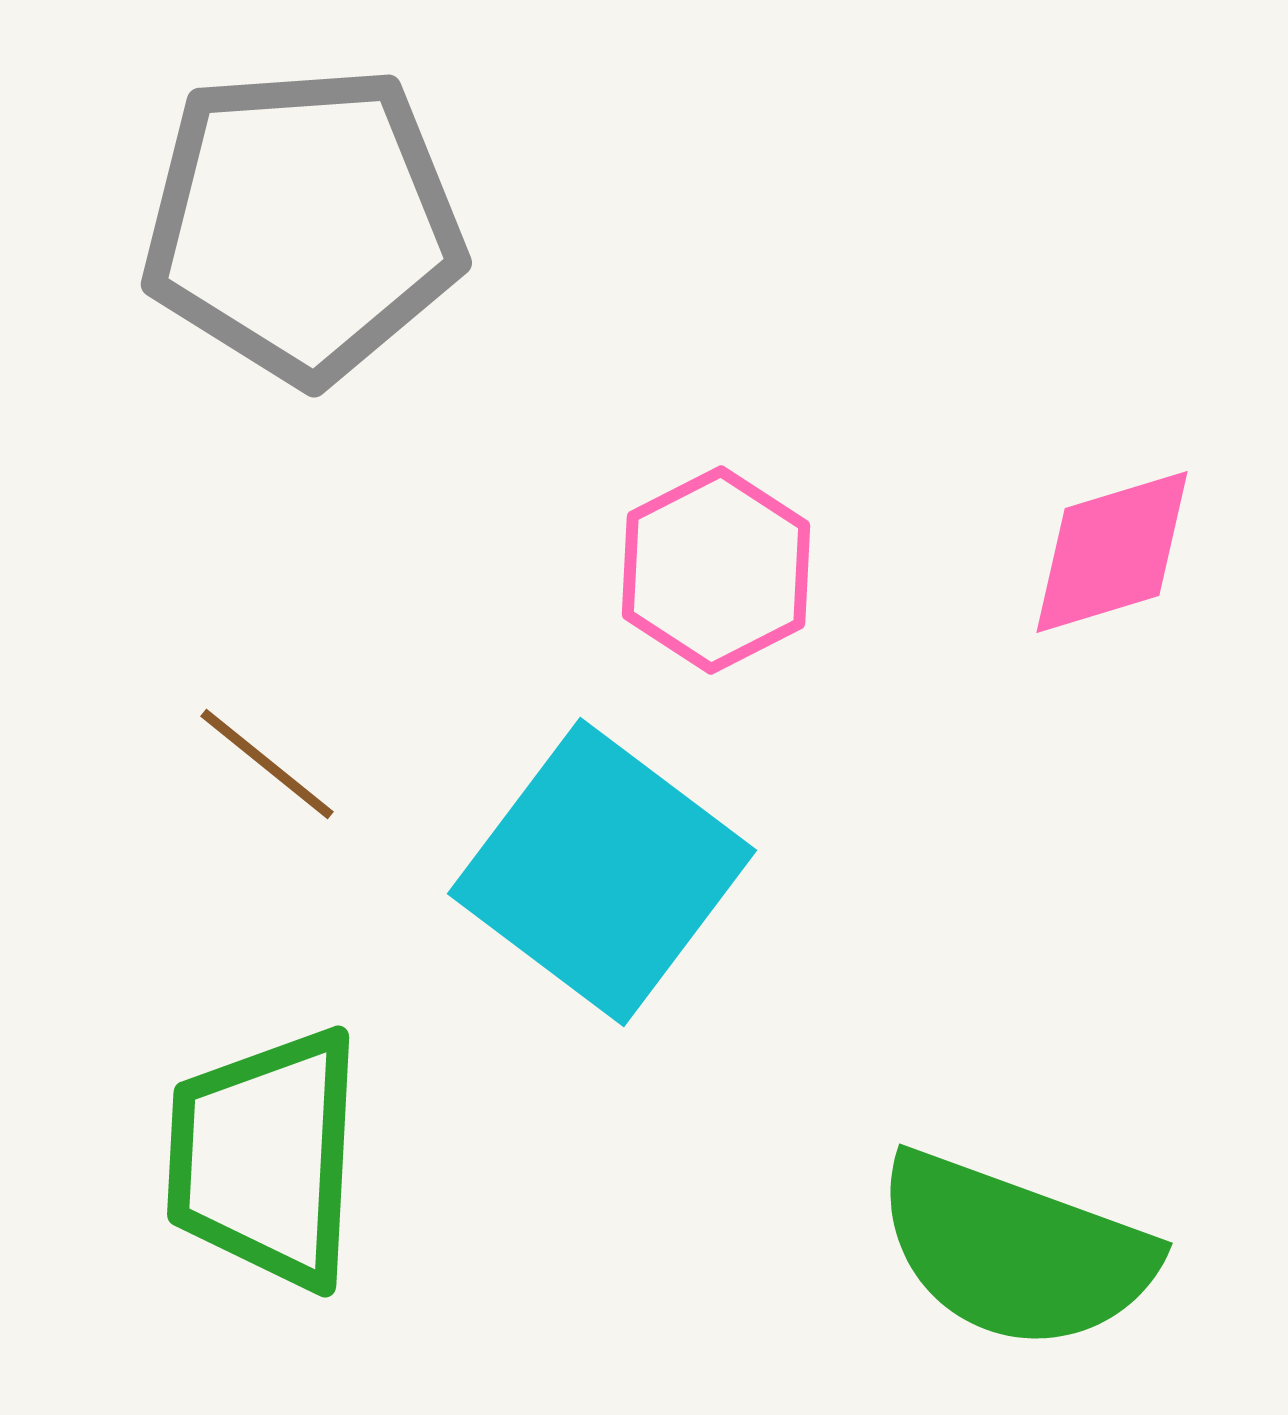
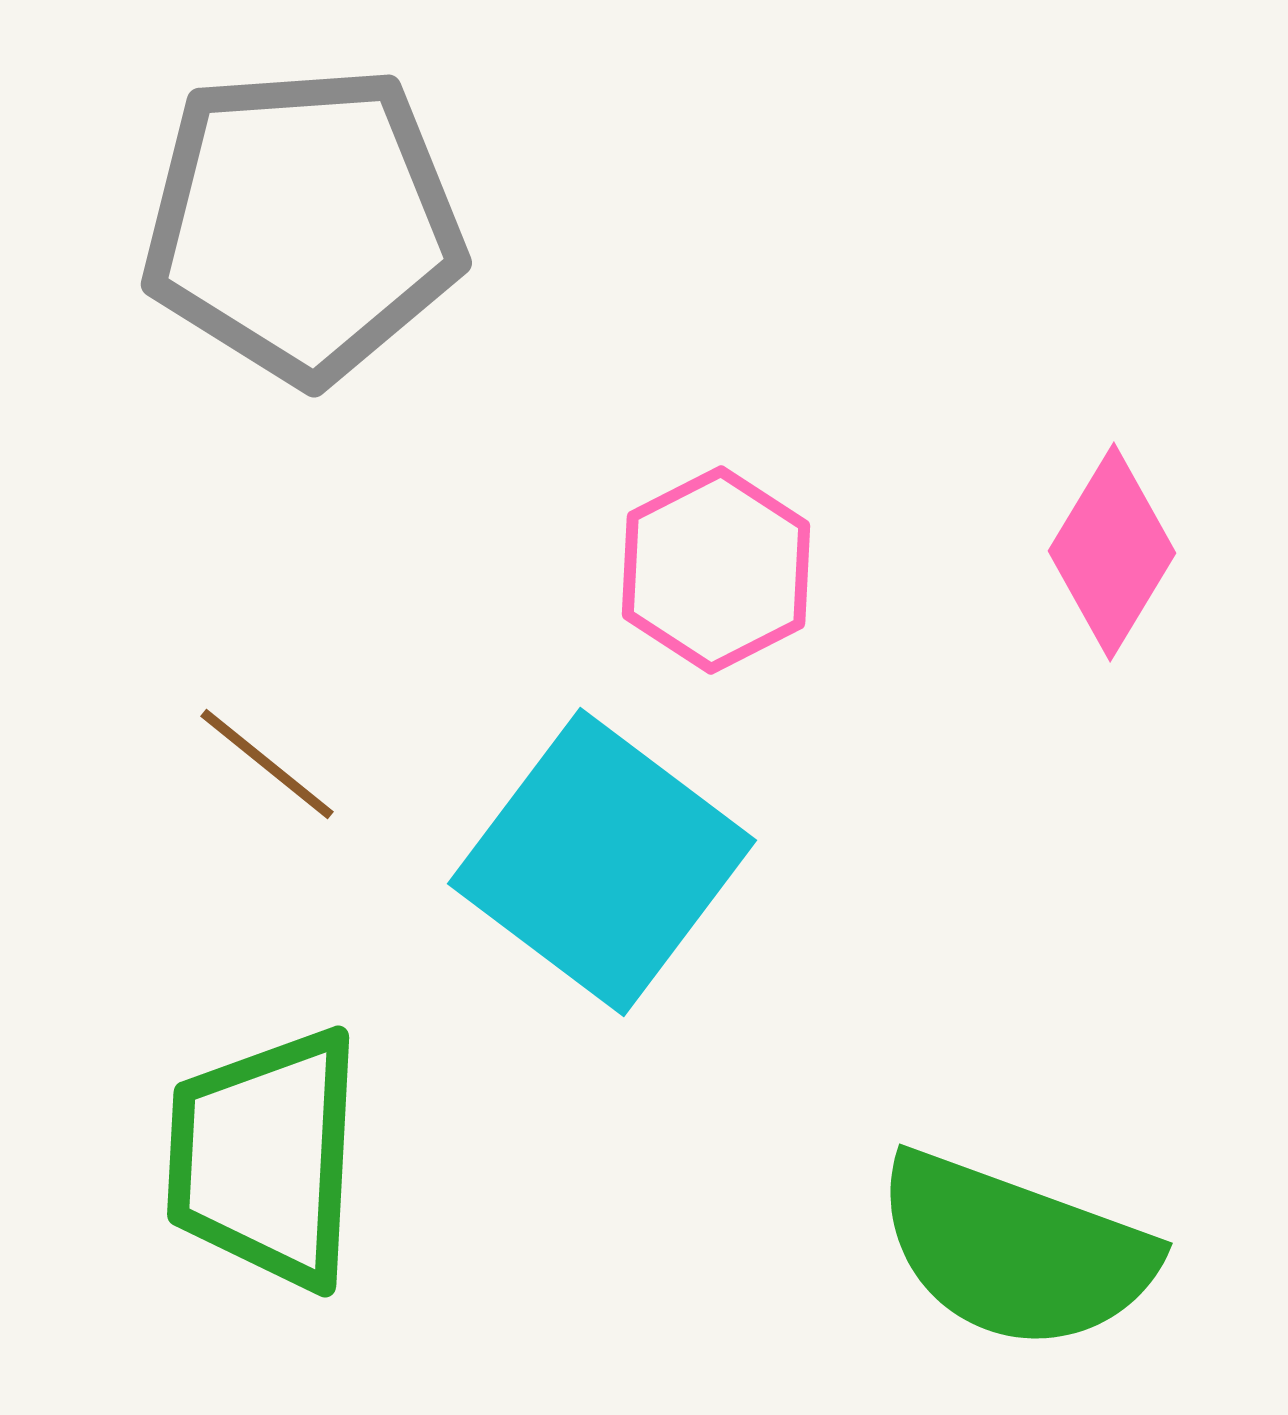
pink diamond: rotated 42 degrees counterclockwise
cyan square: moved 10 px up
